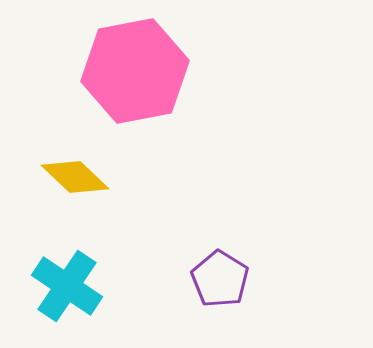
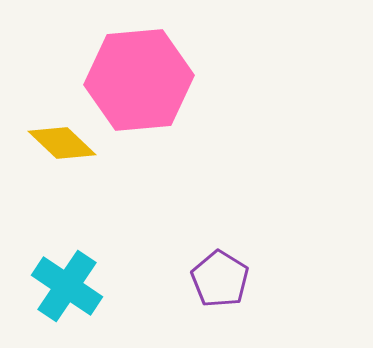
pink hexagon: moved 4 px right, 9 px down; rotated 6 degrees clockwise
yellow diamond: moved 13 px left, 34 px up
